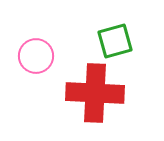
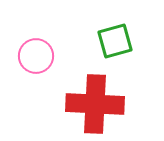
red cross: moved 11 px down
